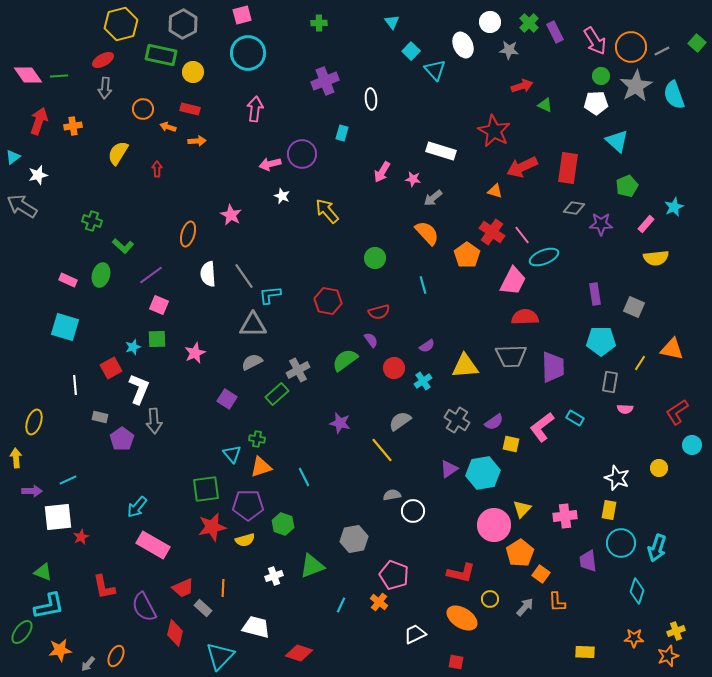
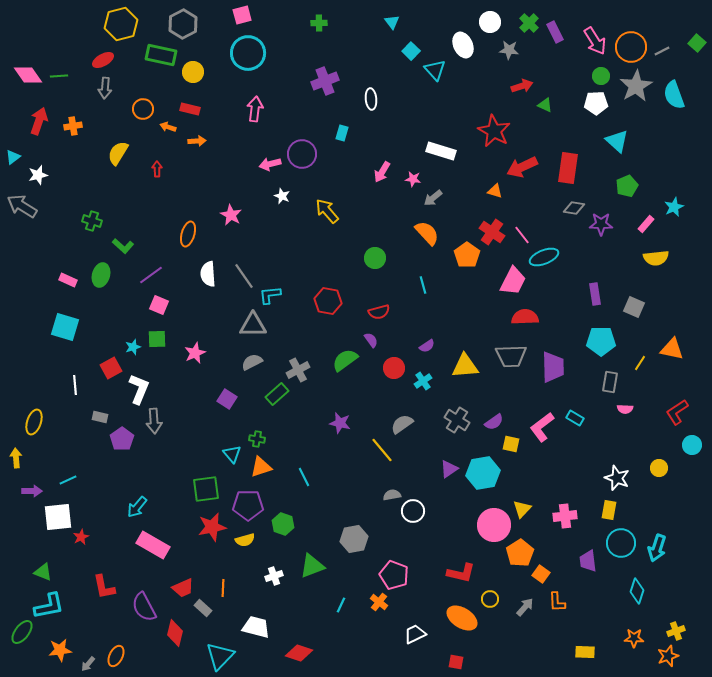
gray semicircle at (400, 421): moved 2 px right, 3 px down
